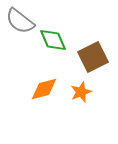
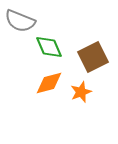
gray semicircle: rotated 16 degrees counterclockwise
green diamond: moved 4 px left, 7 px down
orange diamond: moved 5 px right, 6 px up
